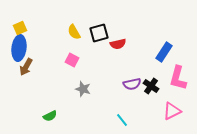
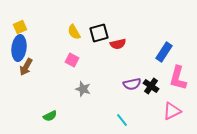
yellow square: moved 1 px up
